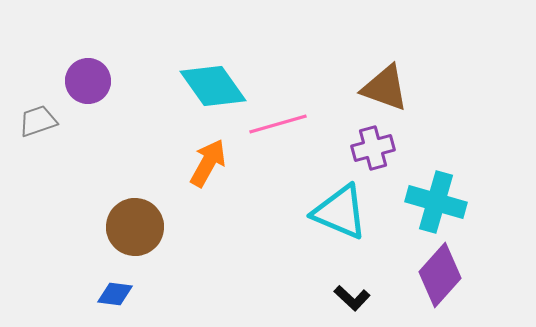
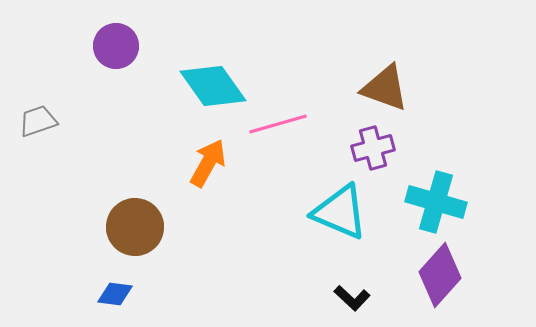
purple circle: moved 28 px right, 35 px up
